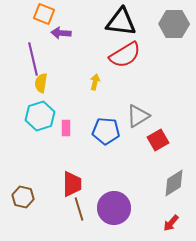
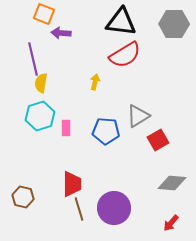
gray diamond: moved 2 px left; rotated 36 degrees clockwise
